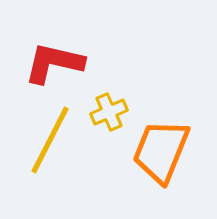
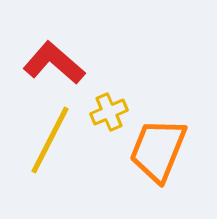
red L-shape: rotated 28 degrees clockwise
orange trapezoid: moved 3 px left, 1 px up
